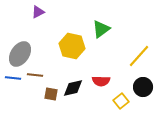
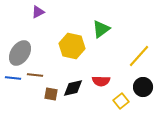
gray ellipse: moved 1 px up
